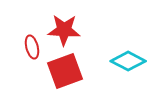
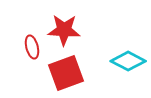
red square: moved 1 px right, 2 px down
